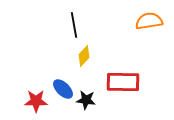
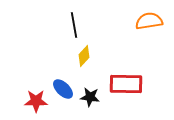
red rectangle: moved 3 px right, 2 px down
black star: moved 4 px right, 3 px up
